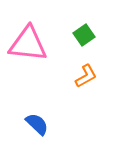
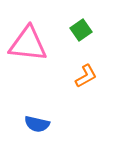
green square: moved 3 px left, 5 px up
blue semicircle: rotated 150 degrees clockwise
